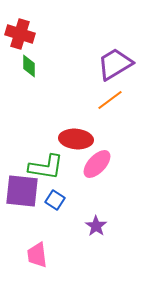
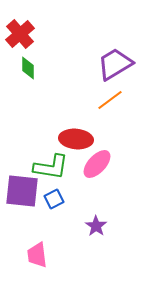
red cross: rotated 32 degrees clockwise
green diamond: moved 1 px left, 2 px down
green L-shape: moved 5 px right
blue square: moved 1 px left, 1 px up; rotated 30 degrees clockwise
